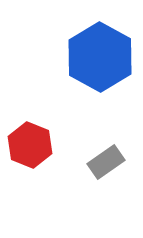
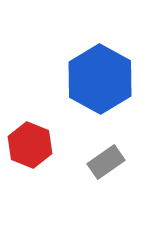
blue hexagon: moved 22 px down
